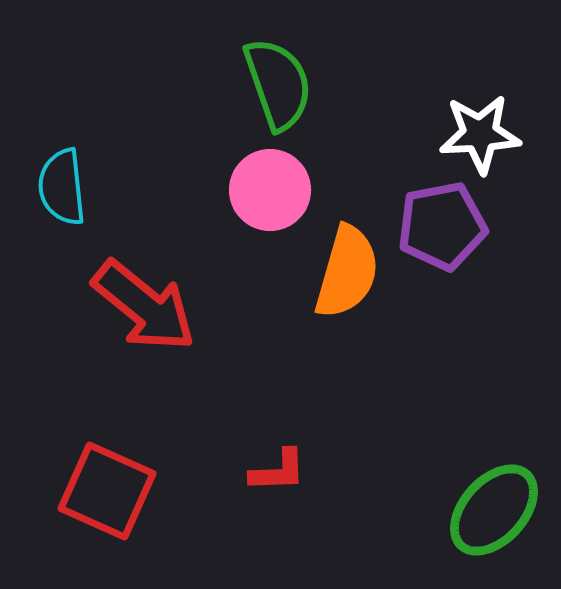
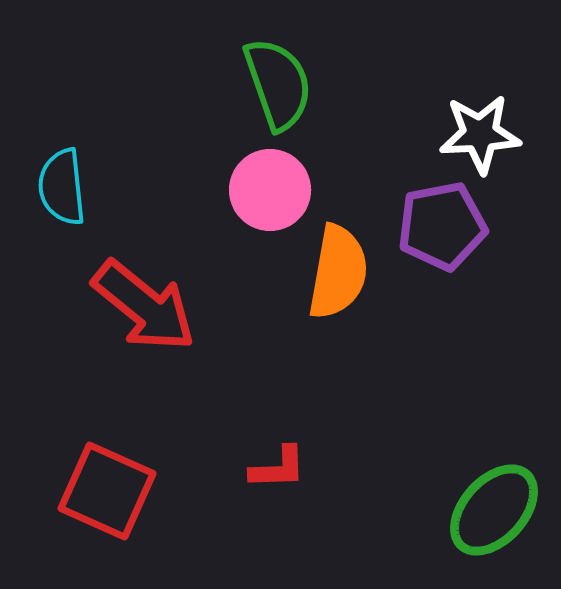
orange semicircle: moved 9 px left; rotated 6 degrees counterclockwise
red L-shape: moved 3 px up
